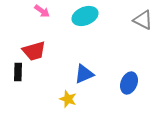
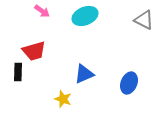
gray triangle: moved 1 px right
yellow star: moved 5 px left
